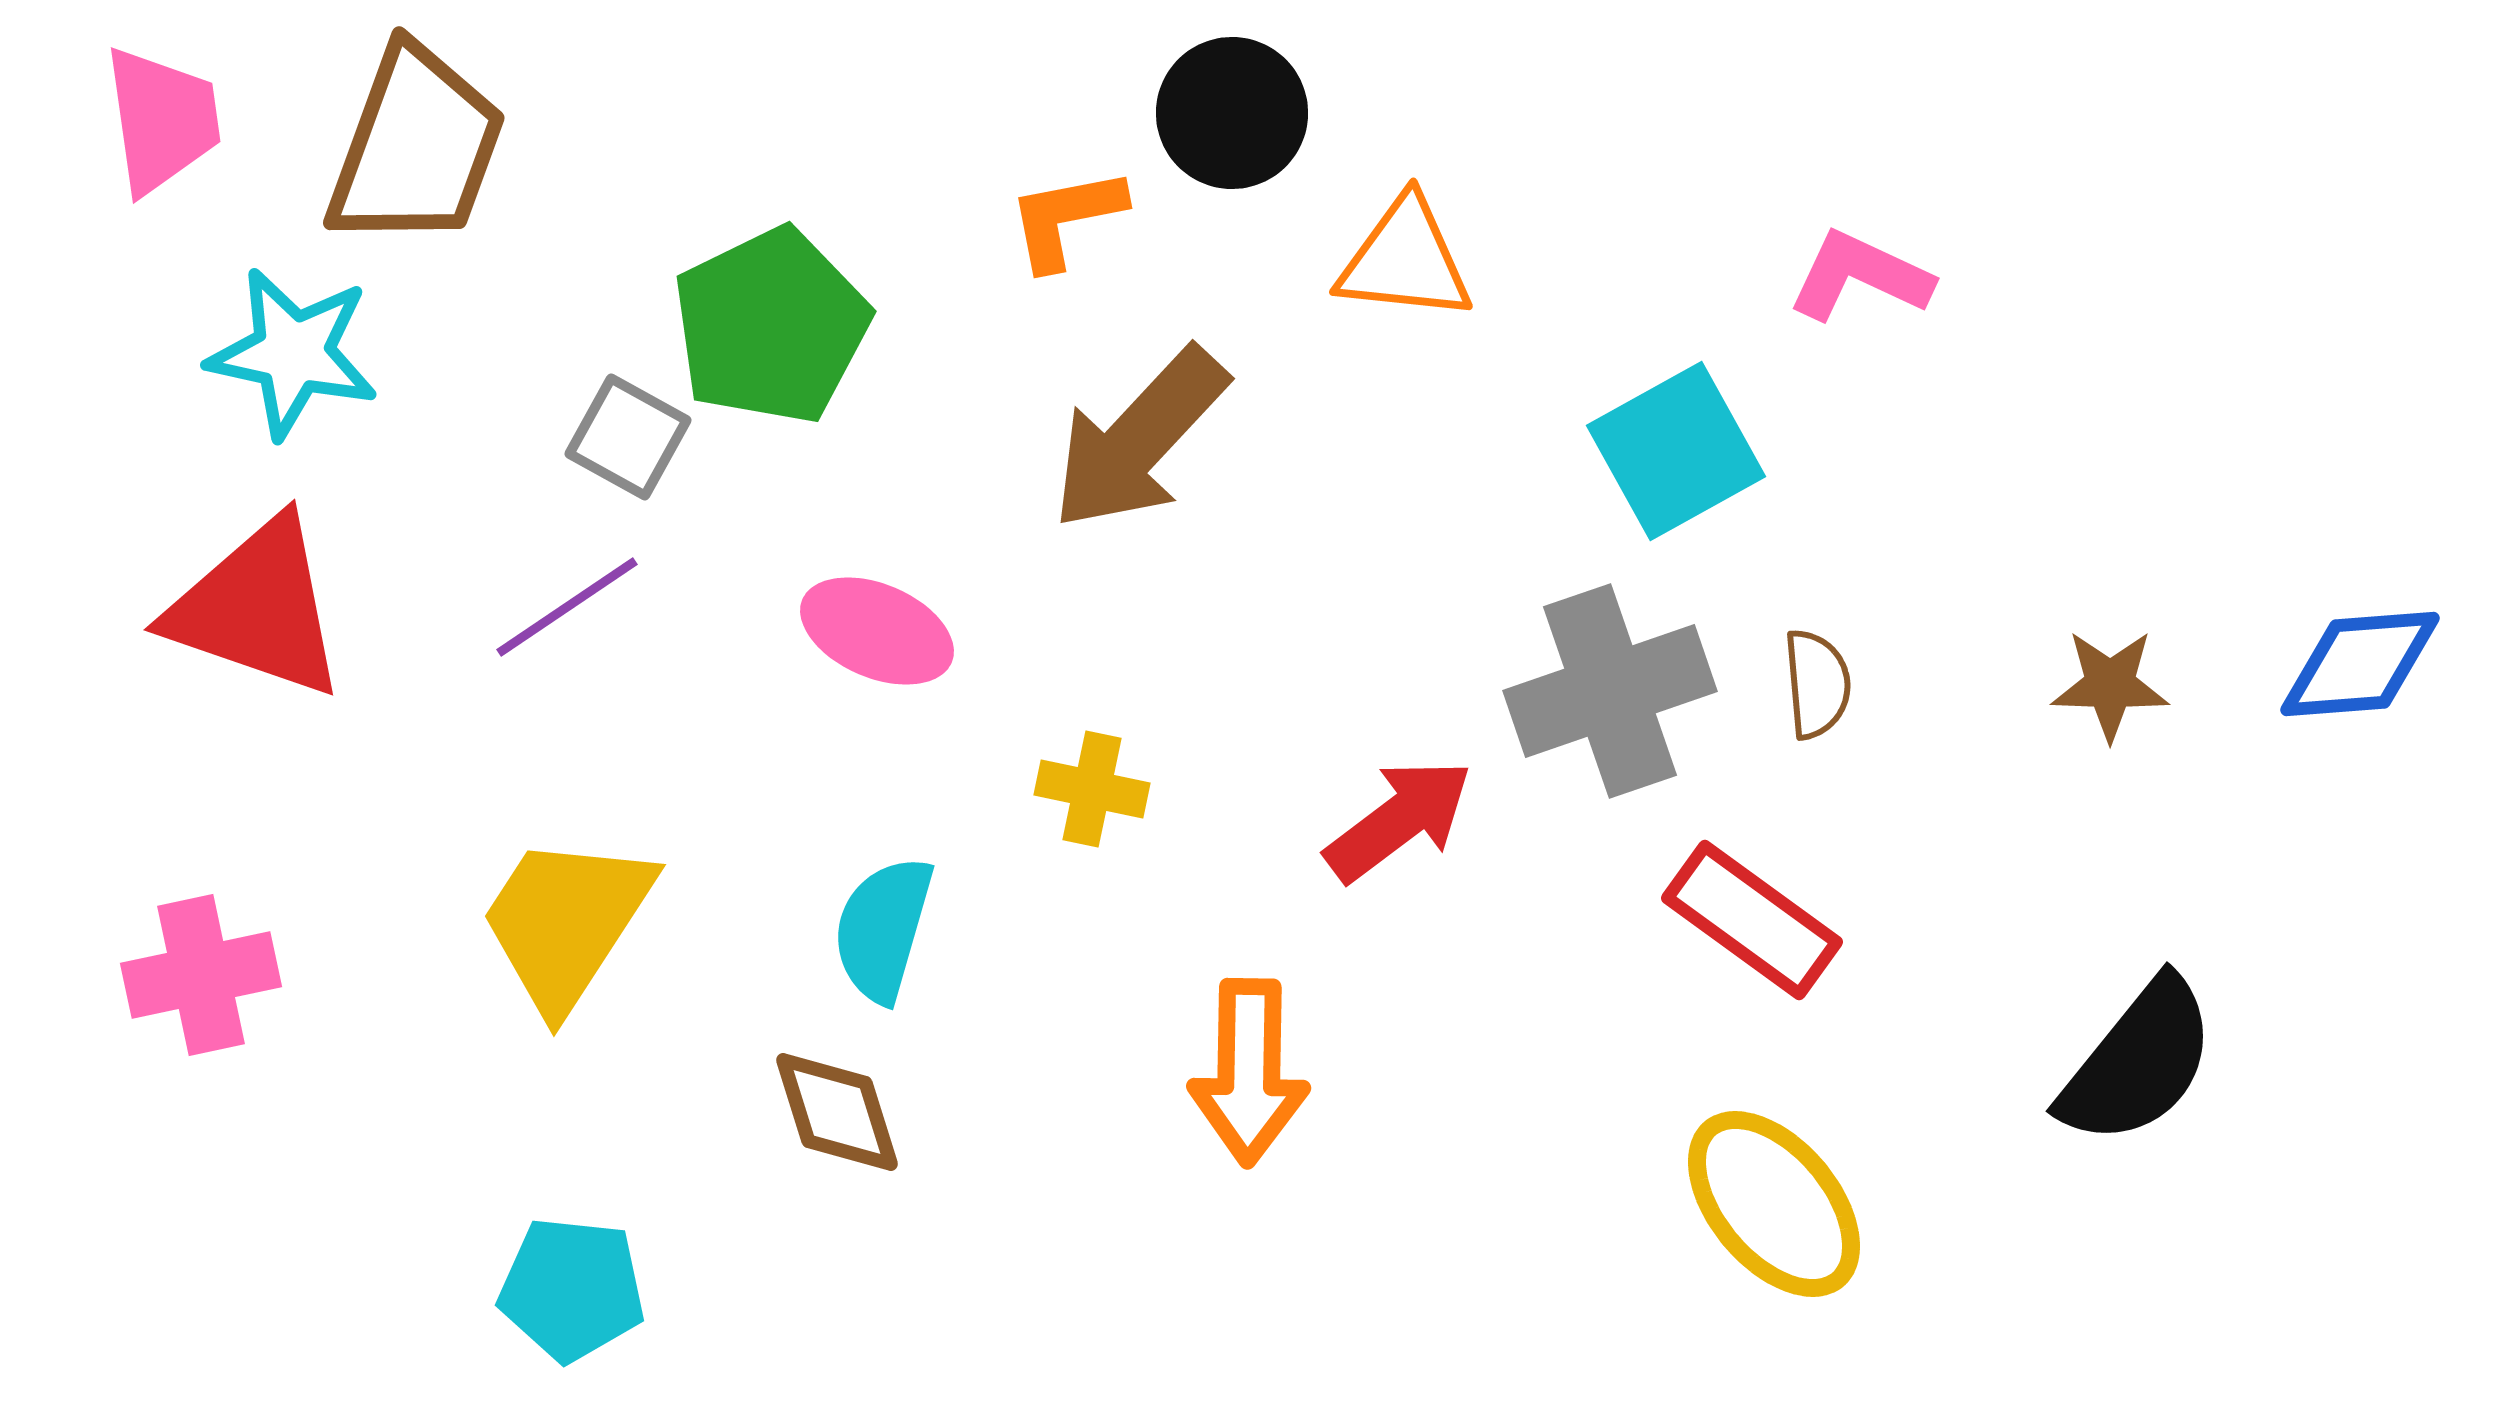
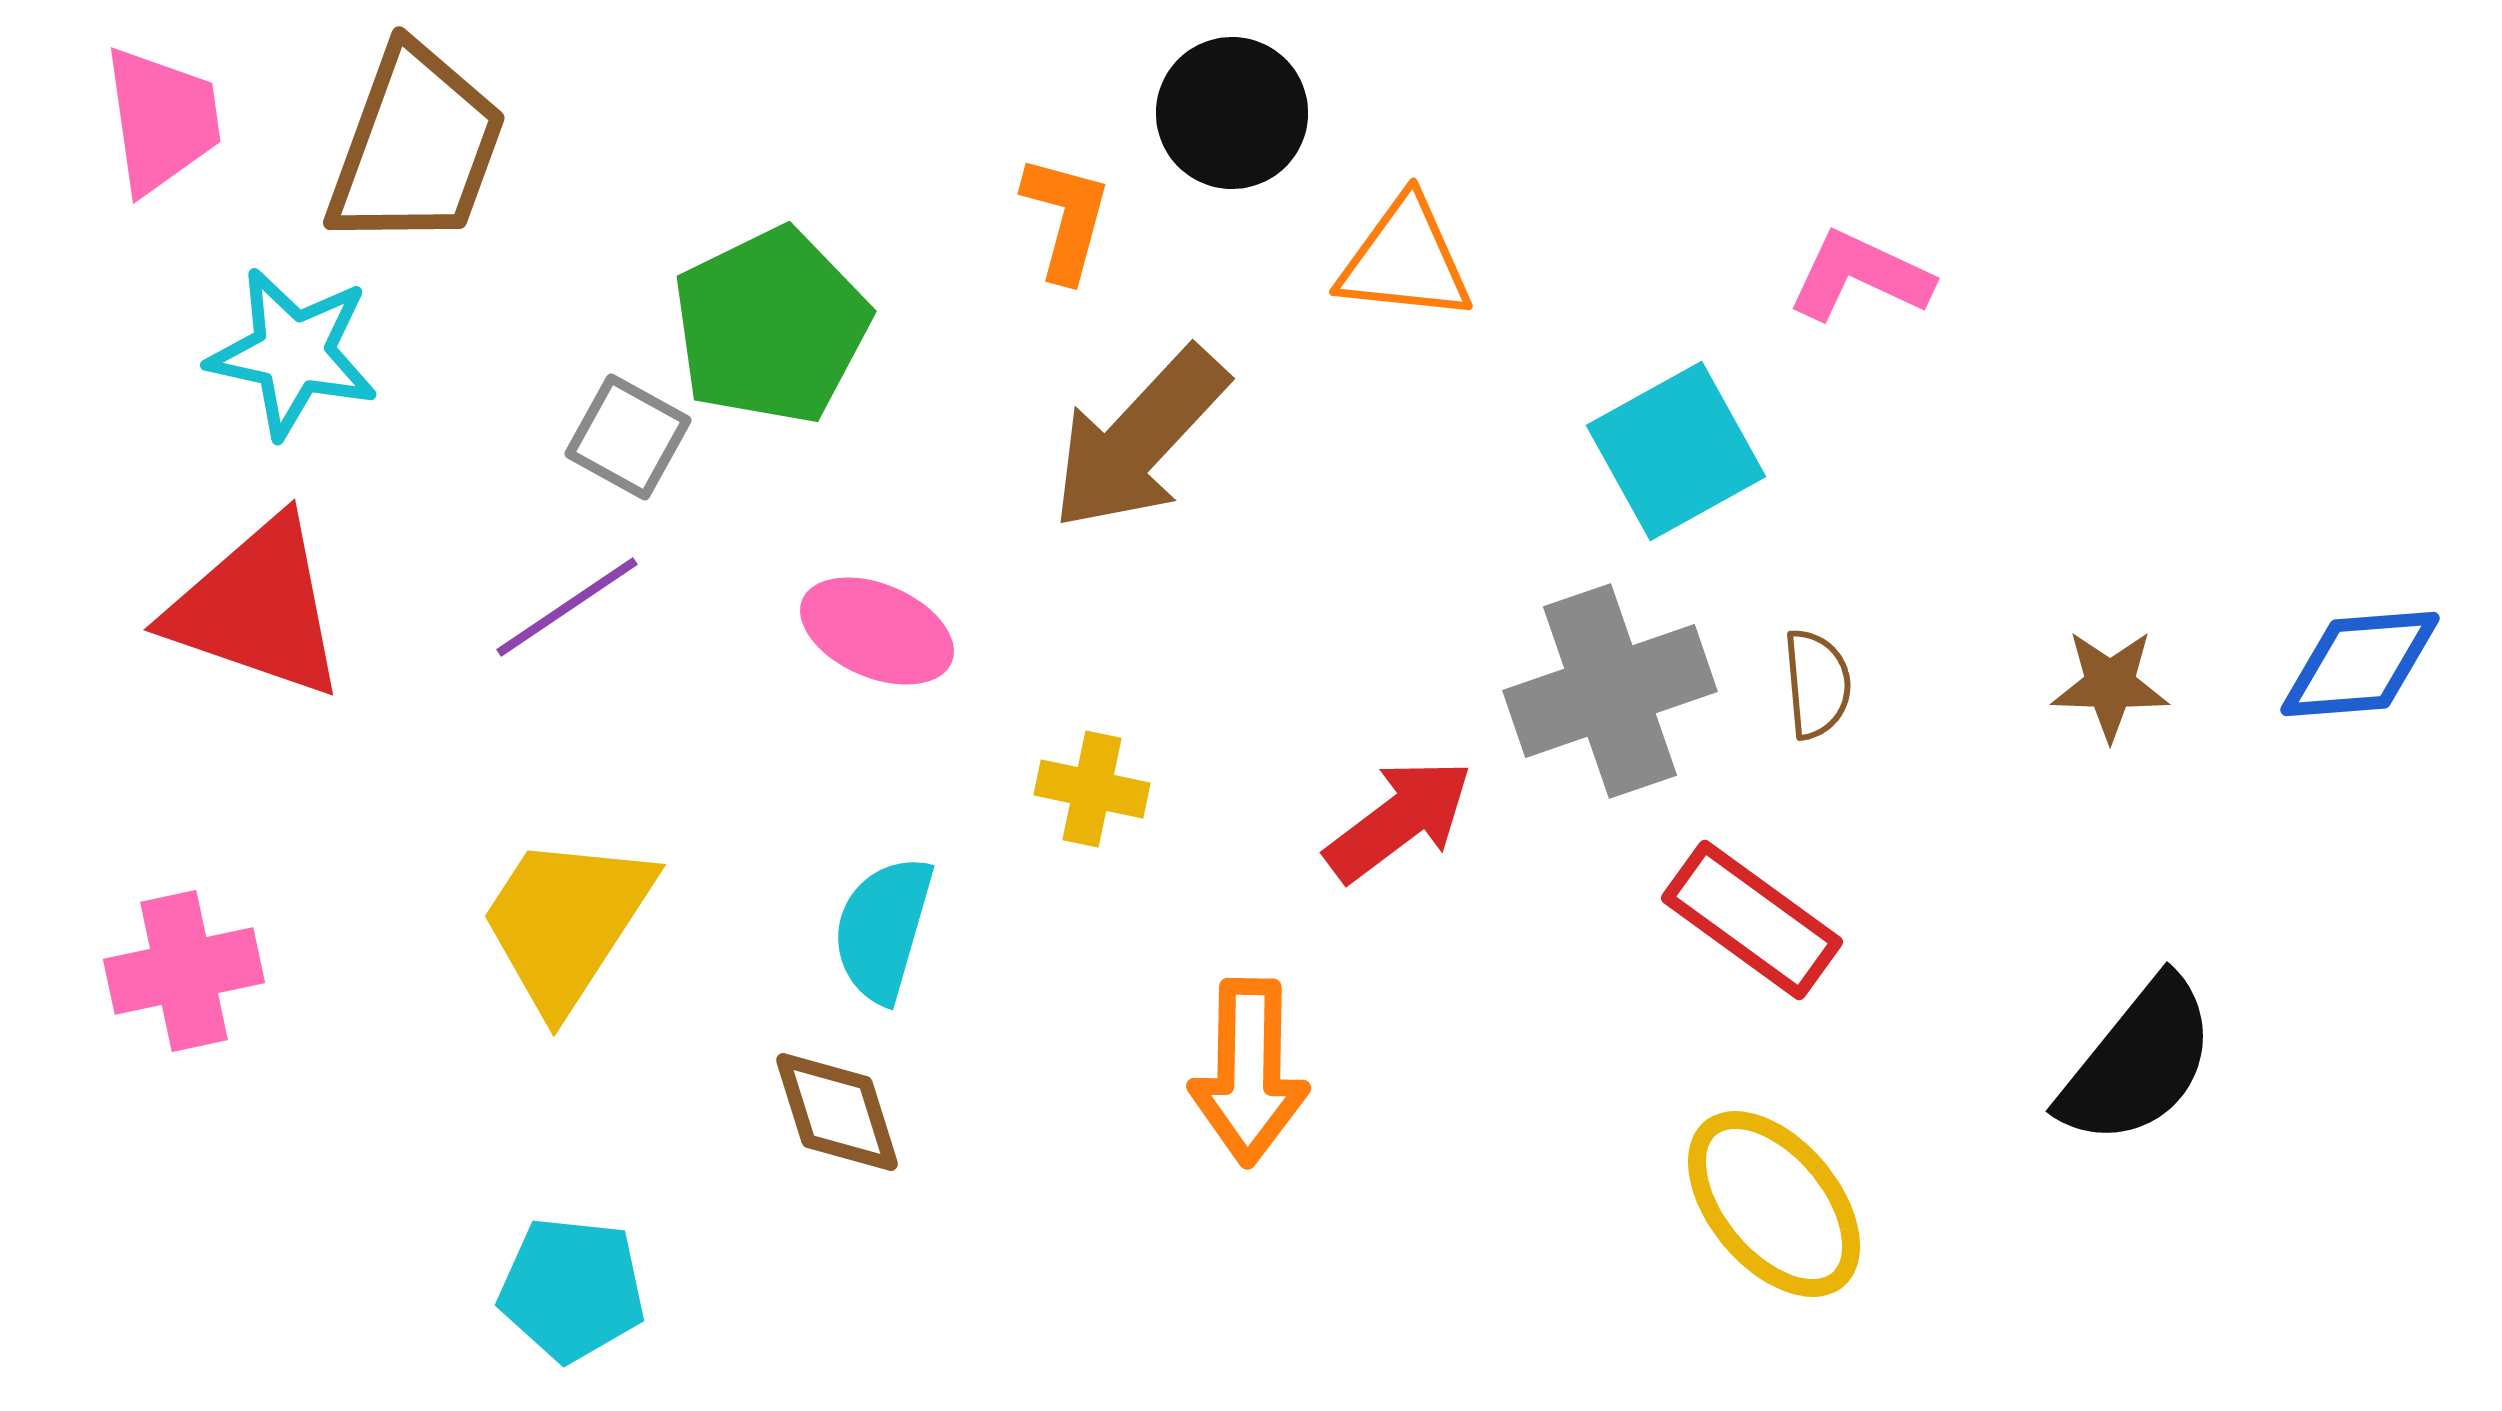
orange L-shape: rotated 116 degrees clockwise
pink cross: moved 17 px left, 4 px up
